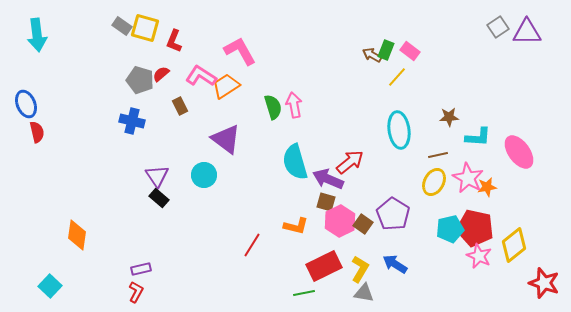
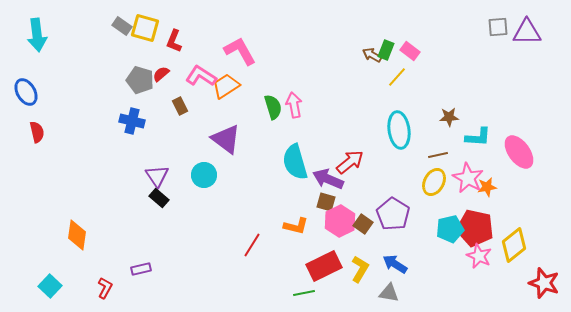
gray square at (498, 27): rotated 30 degrees clockwise
blue ellipse at (26, 104): moved 12 px up; rotated 8 degrees counterclockwise
red L-shape at (136, 292): moved 31 px left, 4 px up
gray triangle at (364, 293): moved 25 px right
